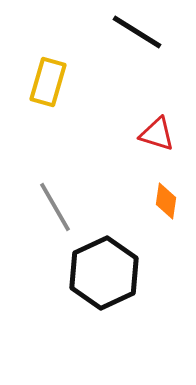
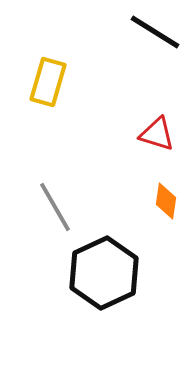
black line: moved 18 px right
